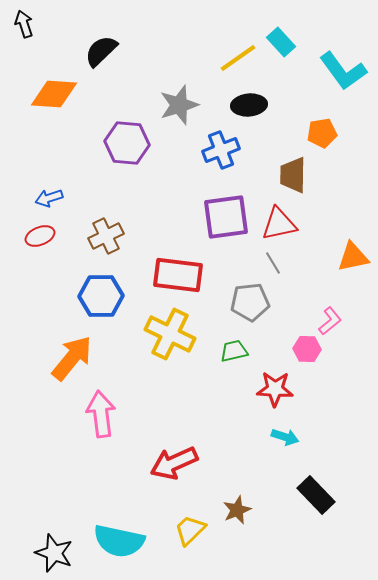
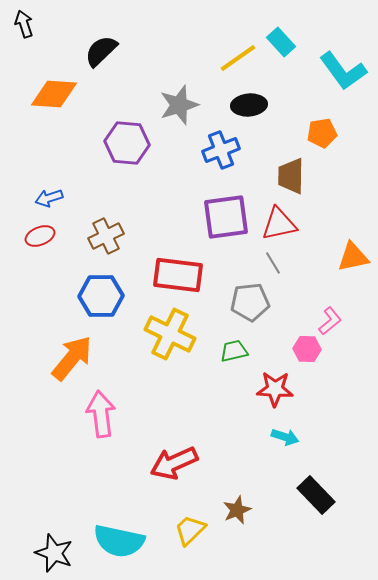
brown trapezoid: moved 2 px left, 1 px down
